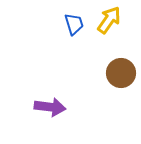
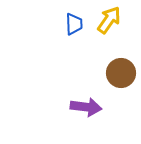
blue trapezoid: rotated 15 degrees clockwise
purple arrow: moved 36 px right
